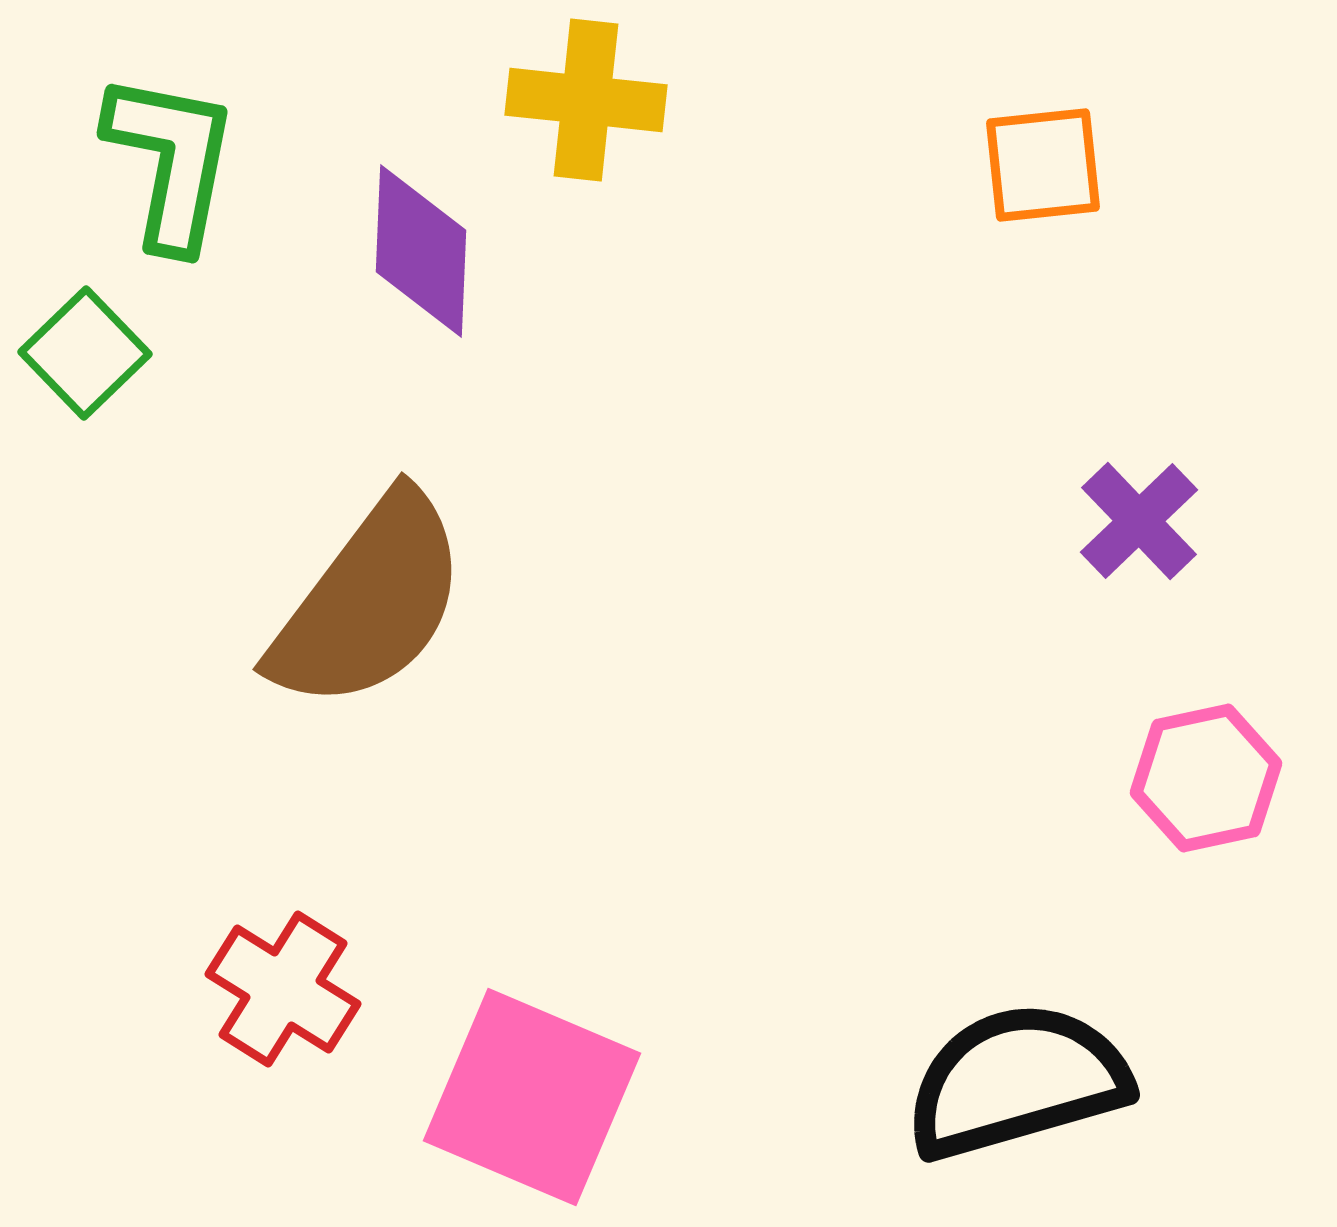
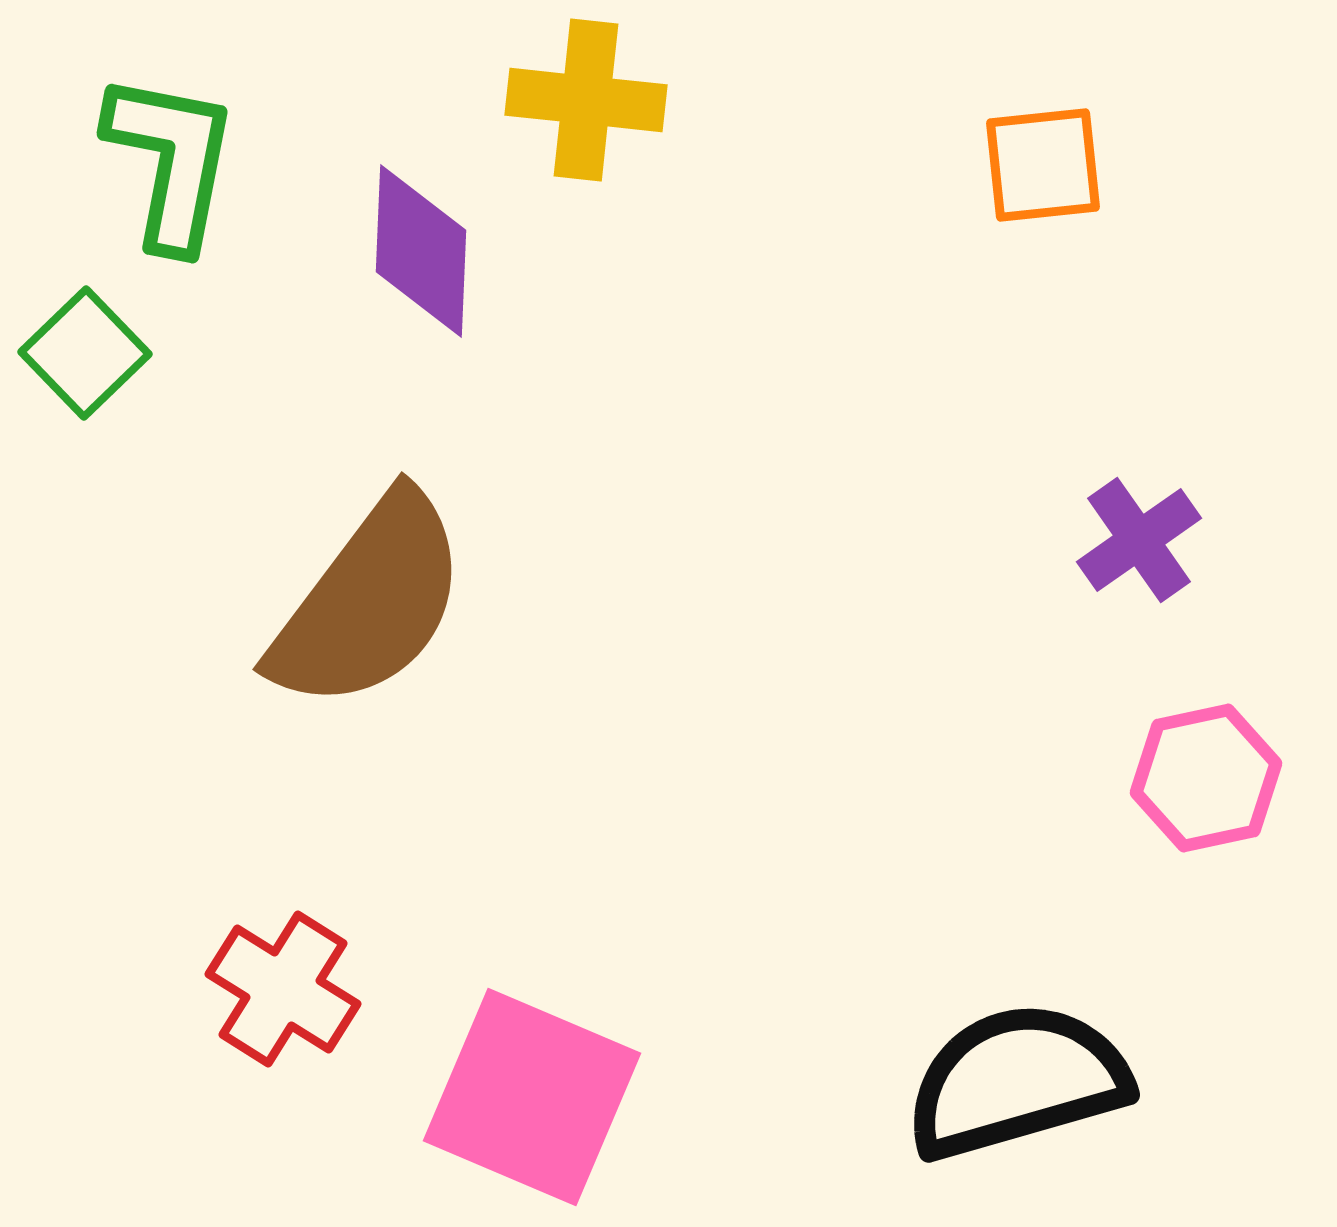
purple cross: moved 19 px down; rotated 9 degrees clockwise
